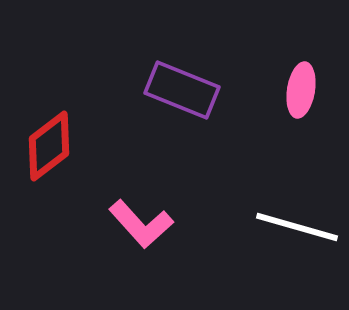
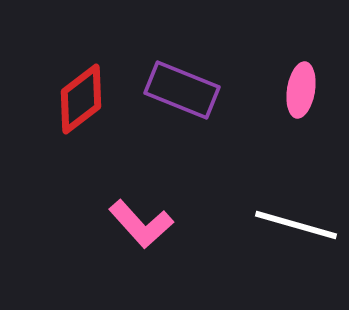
red diamond: moved 32 px right, 47 px up
white line: moved 1 px left, 2 px up
